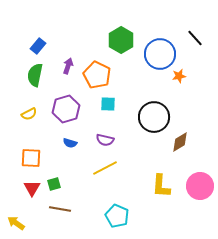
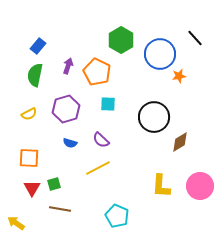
orange pentagon: moved 3 px up
purple semicircle: moved 4 px left; rotated 30 degrees clockwise
orange square: moved 2 px left
yellow line: moved 7 px left
